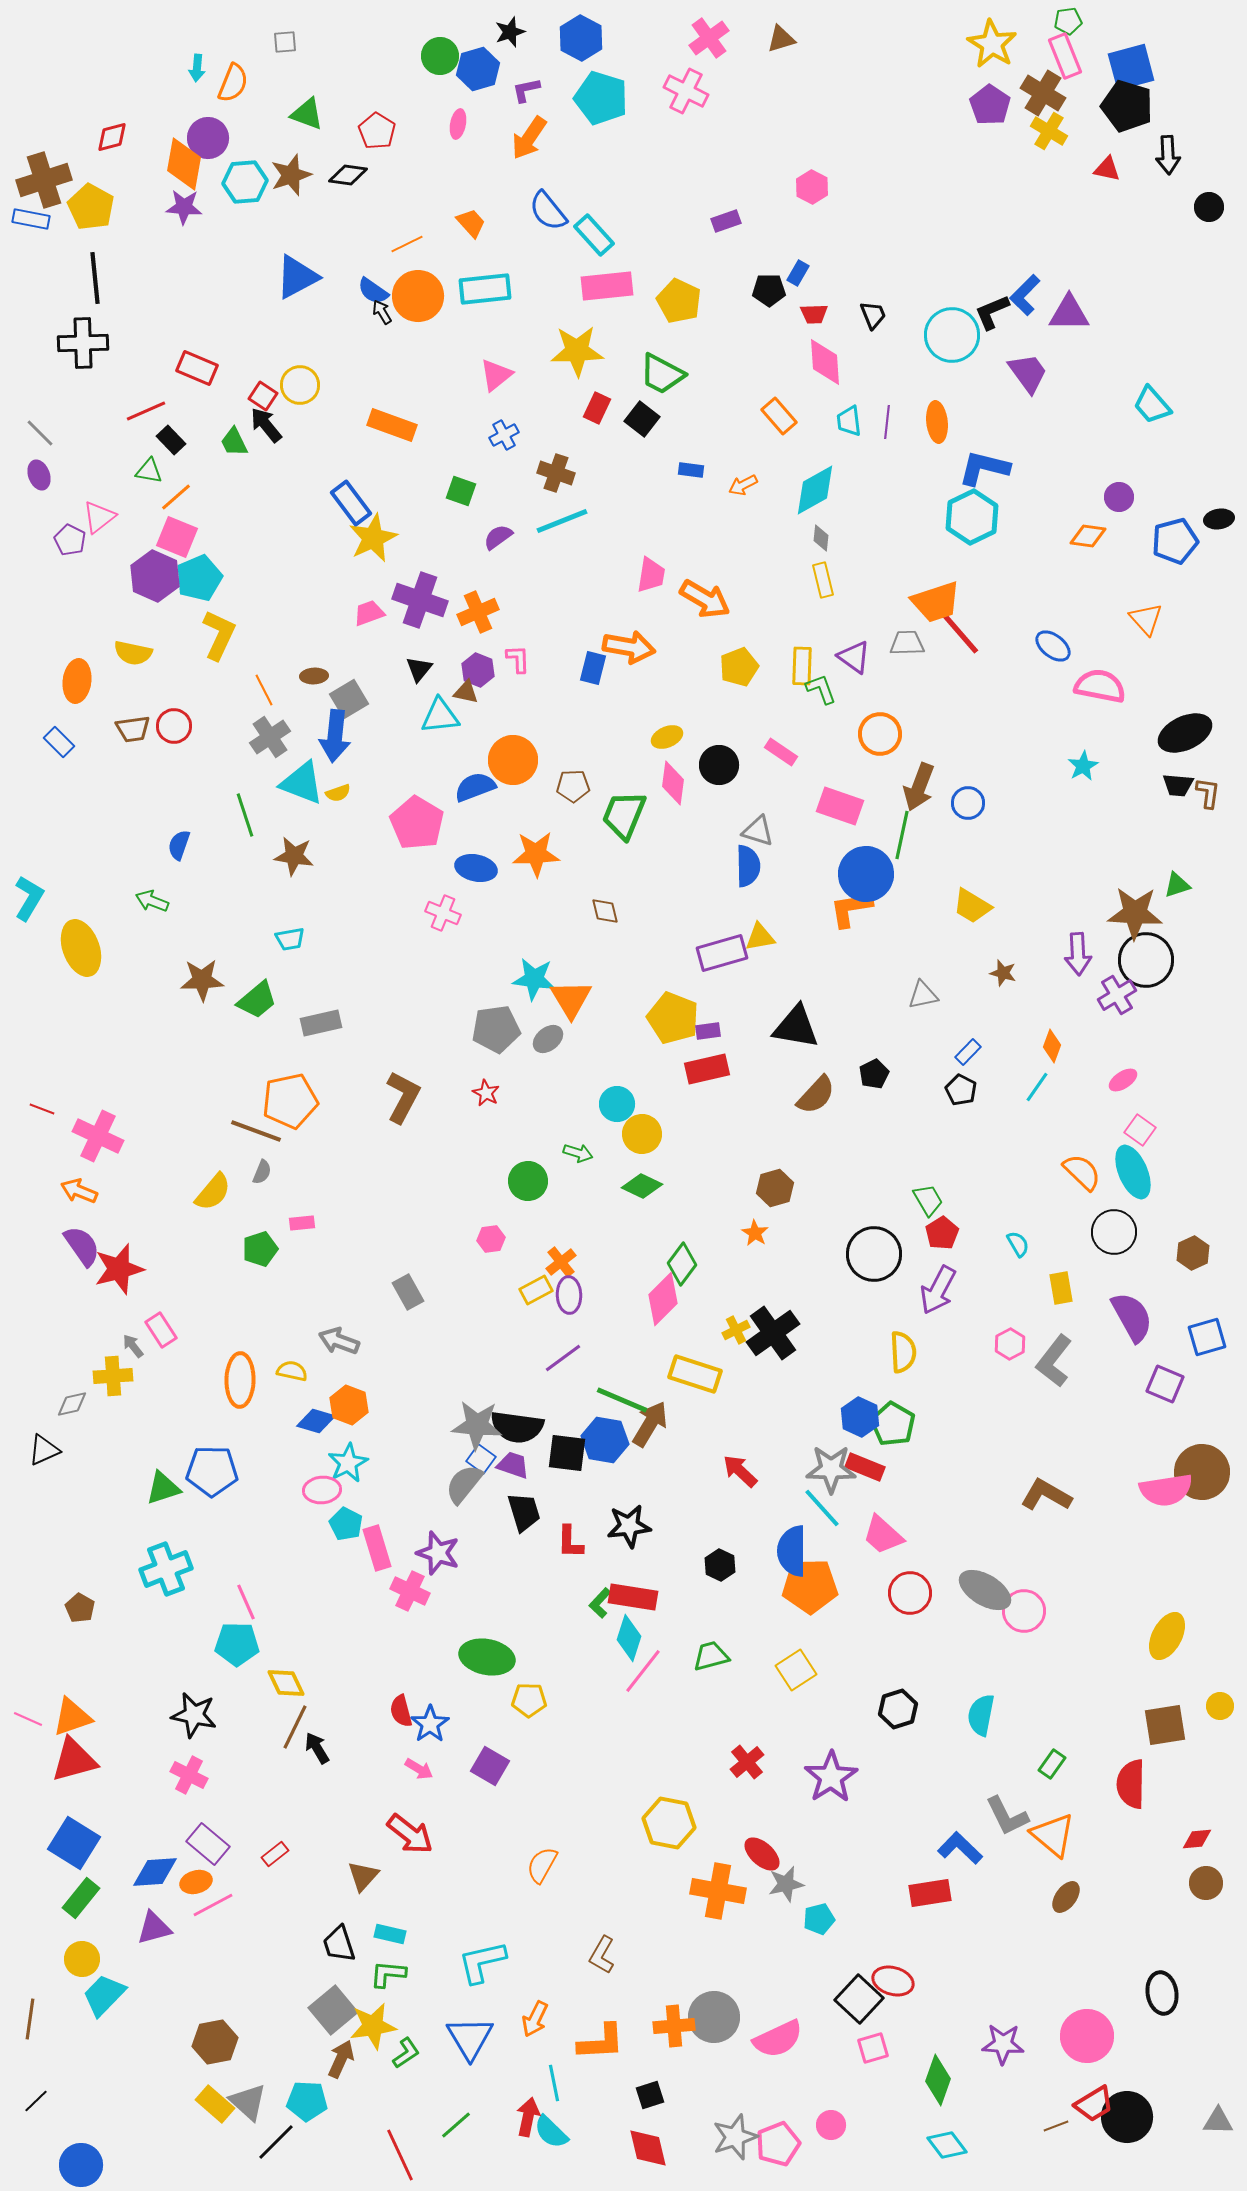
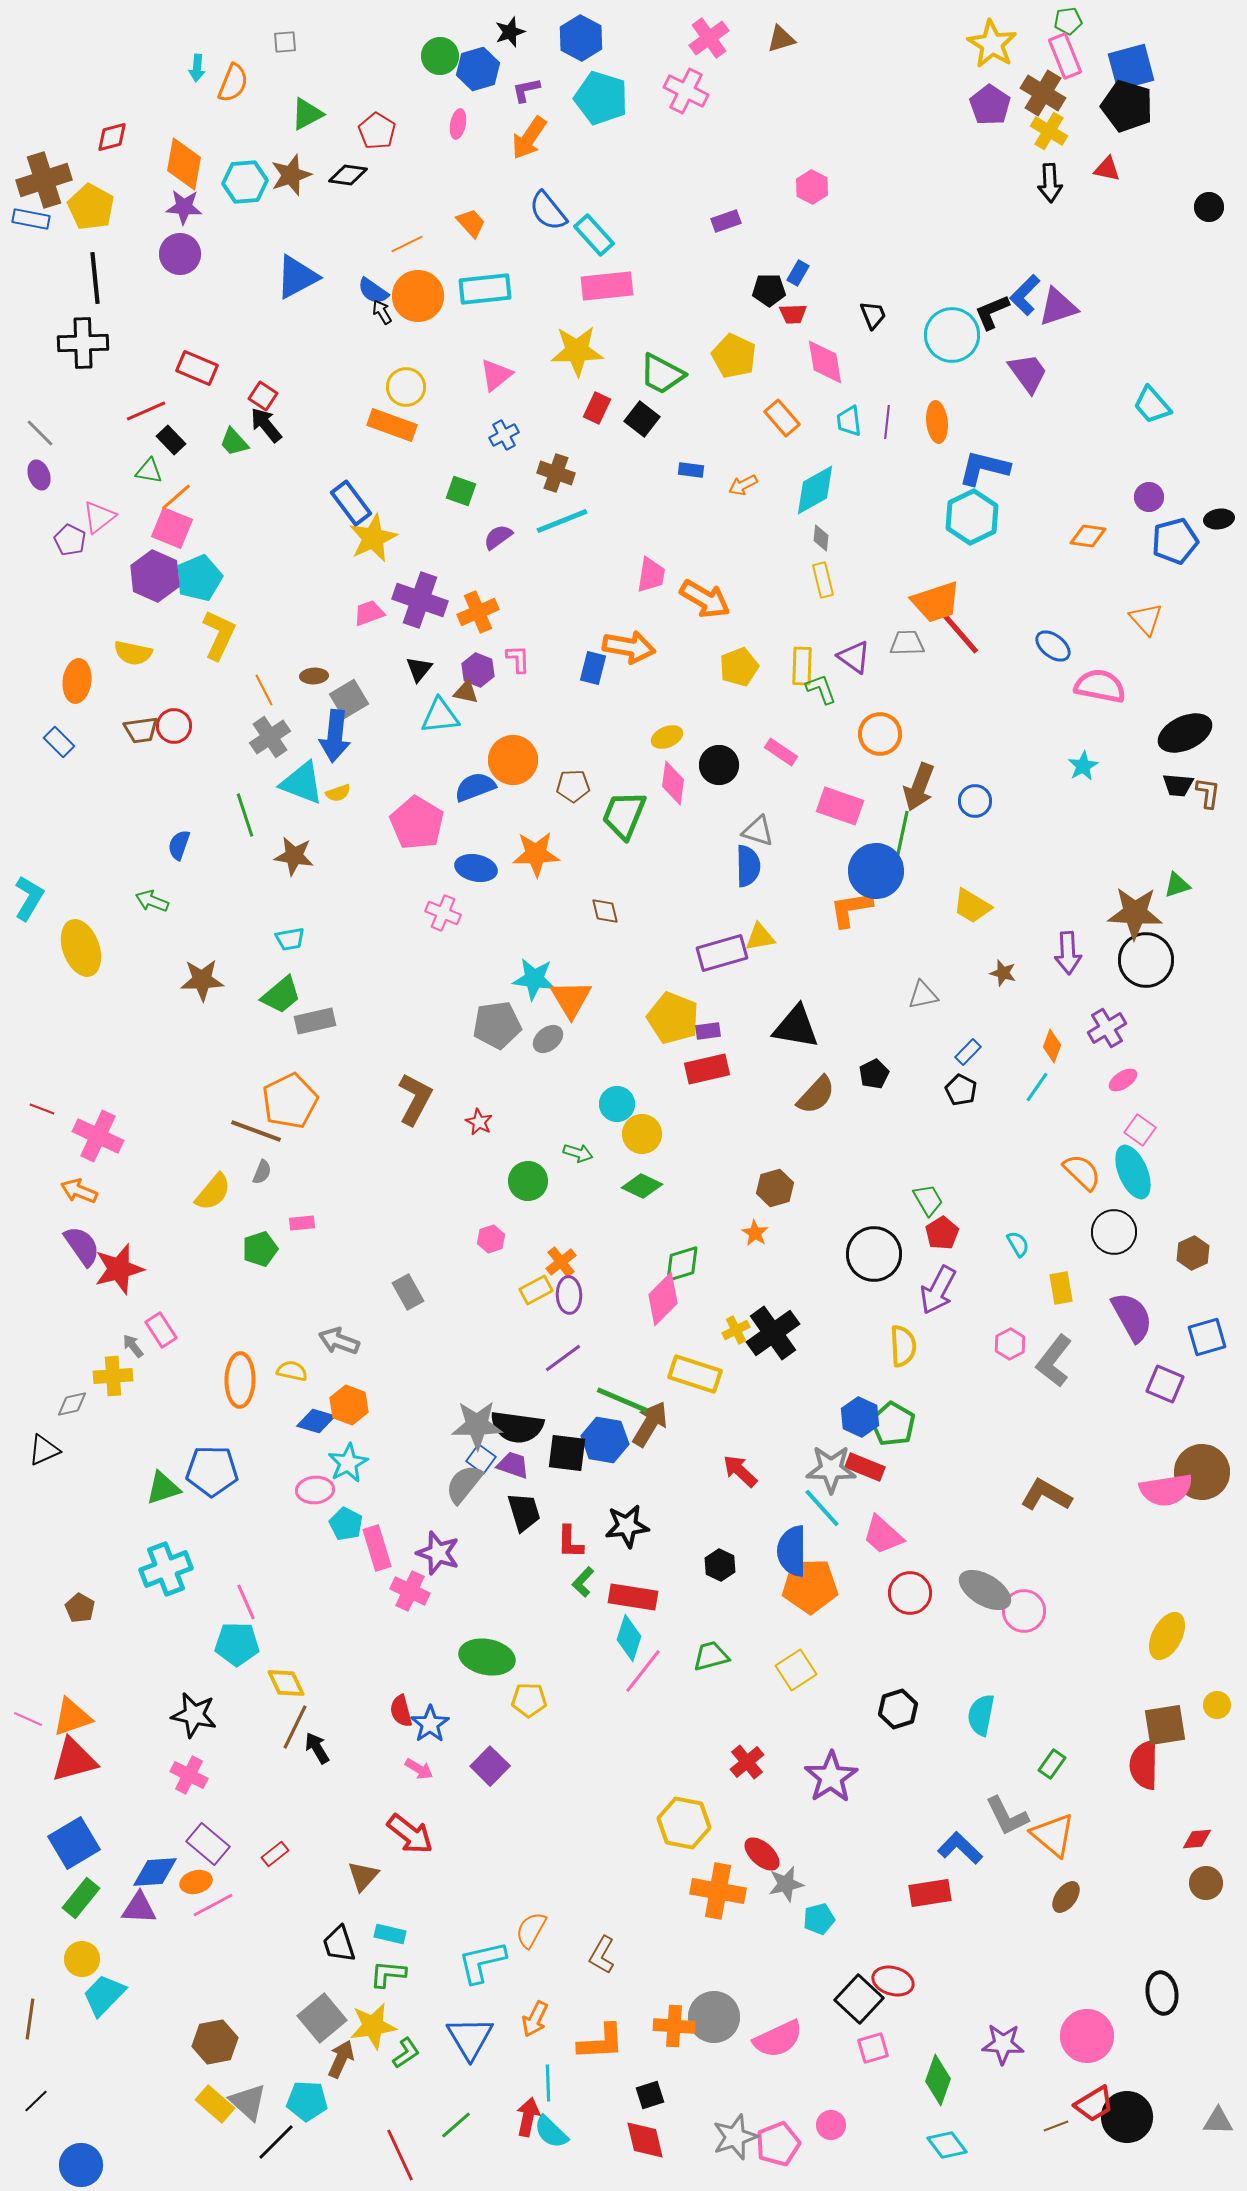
green triangle at (307, 114): rotated 48 degrees counterclockwise
purple circle at (208, 138): moved 28 px left, 116 px down
black arrow at (1168, 155): moved 118 px left, 28 px down
yellow pentagon at (679, 301): moved 55 px right, 55 px down
purple triangle at (1069, 313): moved 11 px left, 6 px up; rotated 18 degrees counterclockwise
red trapezoid at (814, 314): moved 21 px left
pink diamond at (825, 362): rotated 6 degrees counterclockwise
yellow circle at (300, 385): moved 106 px right, 2 px down
orange rectangle at (779, 416): moved 3 px right, 2 px down
green trapezoid at (234, 442): rotated 16 degrees counterclockwise
purple circle at (1119, 497): moved 30 px right
pink square at (177, 537): moved 5 px left, 9 px up
brown trapezoid at (133, 729): moved 8 px right, 1 px down
blue circle at (968, 803): moved 7 px right, 2 px up
blue circle at (866, 874): moved 10 px right, 3 px up
purple arrow at (1078, 954): moved 10 px left, 1 px up
purple cross at (1117, 995): moved 10 px left, 33 px down
green trapezoid at (257, 1000): moved 24 px right, 5 px up
gray rectangle at (321, 1023): moved 6 px left, 2 px up
gray pentagon at (496, 1029): moved 1 px right, 4 px up
red star at (486, 1093): moved 7 px left, 29 px down
brown L-shape at (403, 1097): moved 12 px right, 2 px down
orange pentagon at (290, 1101): rotated 14 degrees counterclockwise
pink hexagon at (491, 1239): rotated 12 degrees counterclockwise
green diamond at (682, 1264): rotated 36 degrees clockwise
yellow semicircle at (903, 1352): moved 6 px up
gray star at (477, 1425): rotated 6 degrees counterclockwise
pink ellipse at (322, 1490): moved 7 px left
black star at (629, 1526): moved 2 px left
green L-shape at (600, 1603): moved 17 px left, 21 px up
yellow circle at (1220, 1706): moved 3 px left, 1 px up
purple square at (490, 1766): rotated 15 degrees clockwise
red semicircle at (1131, 1784): moved 13 px right, 19 px up
yellow hexagon at (669, 1823): moved 15 px right
blue square at (74, 1843): rotated 27 degrees clockwise
orange semicircle at (542, 1865): moved 11 px left, 65 px down
purple triangle at (154, 1928): moved 15 px left, 20 px up; rotated 18 degrees clockwise
gray square at (333, 2010): moved 11 px left, 8 px down
orange cross at (674, 2026): rotated 9 degrees clockwise
cyan line at (554, 2083): moved 6 px left; rotated 9 degrees clockwise
red diamond at (648, 2148): moved 3 px left, 8 px up
